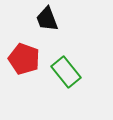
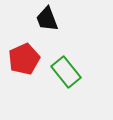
red pentagon: rotated 28 degrees clockwise
